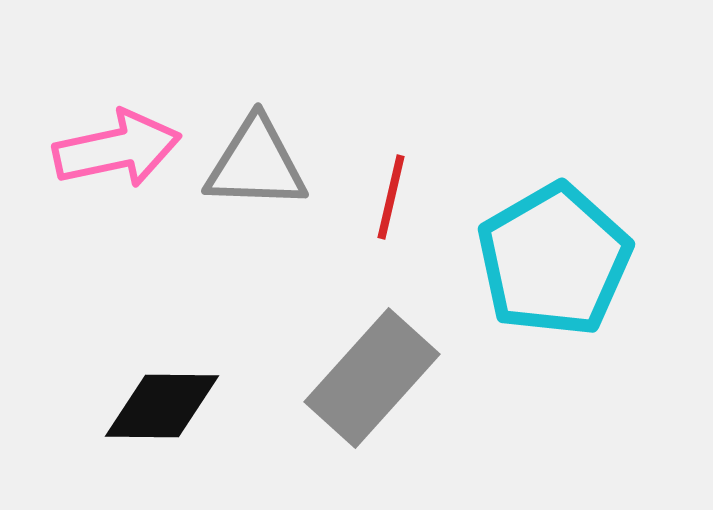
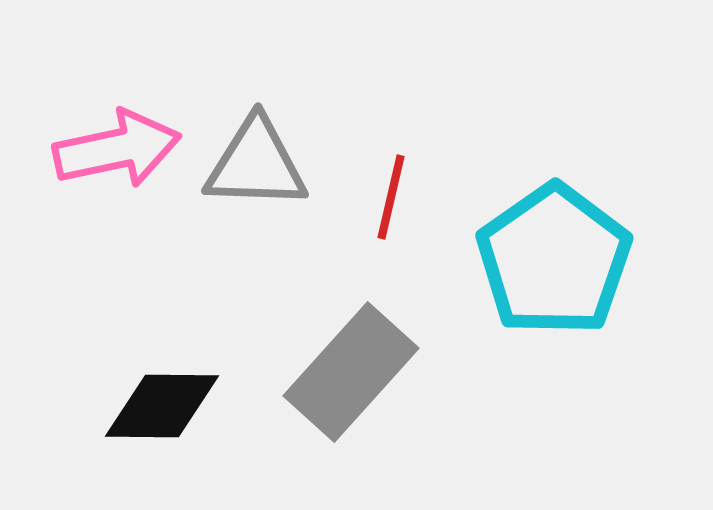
cyan pentagon: rotated 5 degrees counterclockwise
gray rectangle: moved 21 px left, 6 px up
